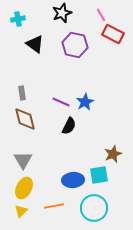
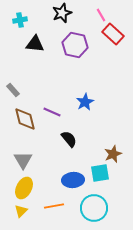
cyan cross: moved 2 px right, 1 px down
red rectangle: rotated 15 degrees clockwise
black triangle: rotated 30 degrees counterclockwise
gray rectangle: moved 9 px left, 3 px up; rotated 32 degrees counterclockwise
purple line: moved 9 px left, 10 px down
black semicircle: moved 13 px down; rotated 66 degrees counterclockwise
cyan square: moved 1 px right, 2 px up
